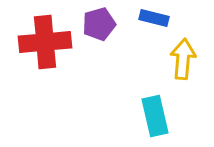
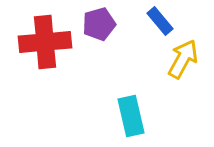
blue rectangle: moved 6 px right, 3 px down; rotated 36 degrees clockwise
yellow arrow: rotated 24 degrees clockwise
cyan rectangle: moved 24 px left
